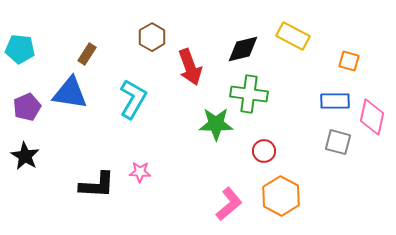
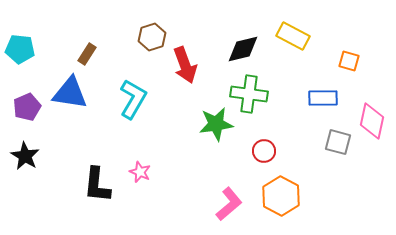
brown hexagon: rotated 12 degrees clockwise
red arrow: moved 5 px left, 2 px up
blue rectangle: moved 12 px left, 3 px up
pink diamond: moved 4 px down
green star: rotated 8 degrees counterclockwise
pink star: rotated 20 degrees clockwise
black L-shape: rotated 93 degrees clockwise
